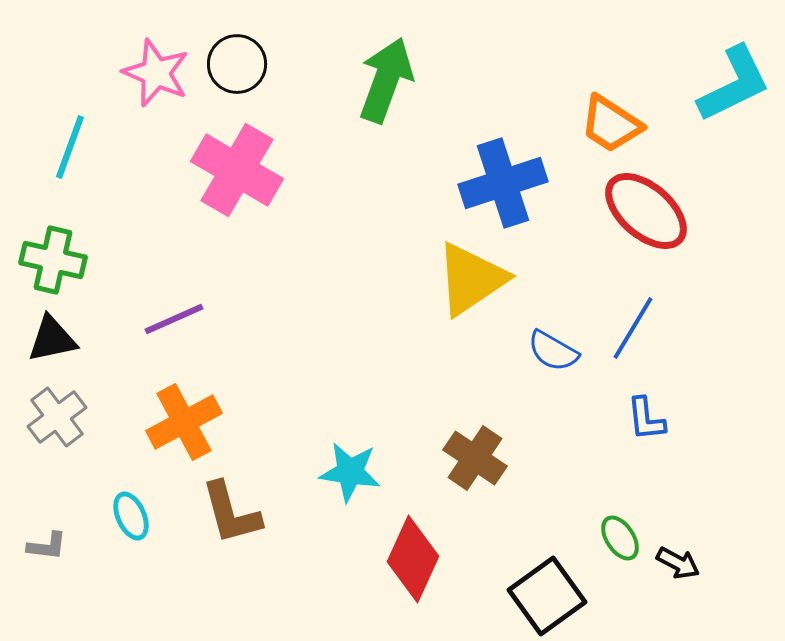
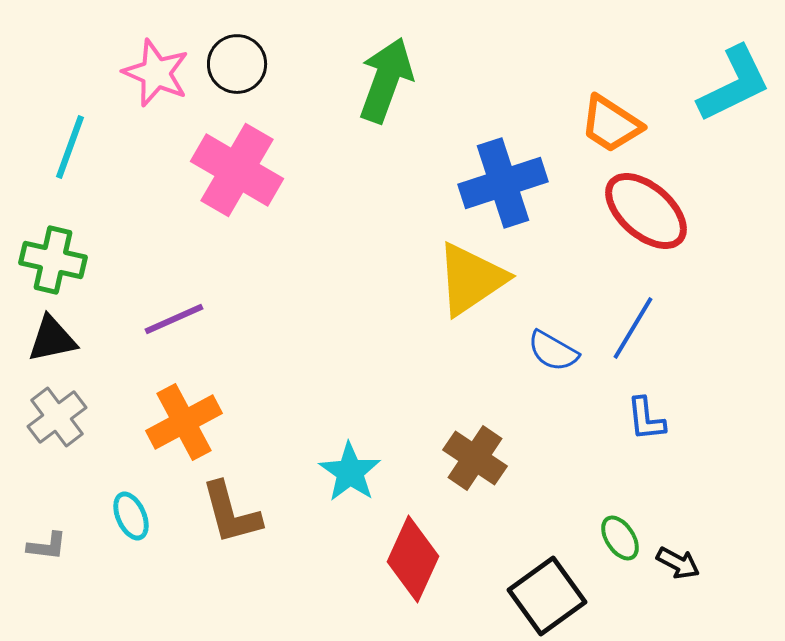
cyan star: rotated 26 degrees clockwise
